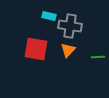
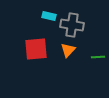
gray cross: moved 2 px right, 1 px up
red square: rotated 15 degrees counterclockwise
